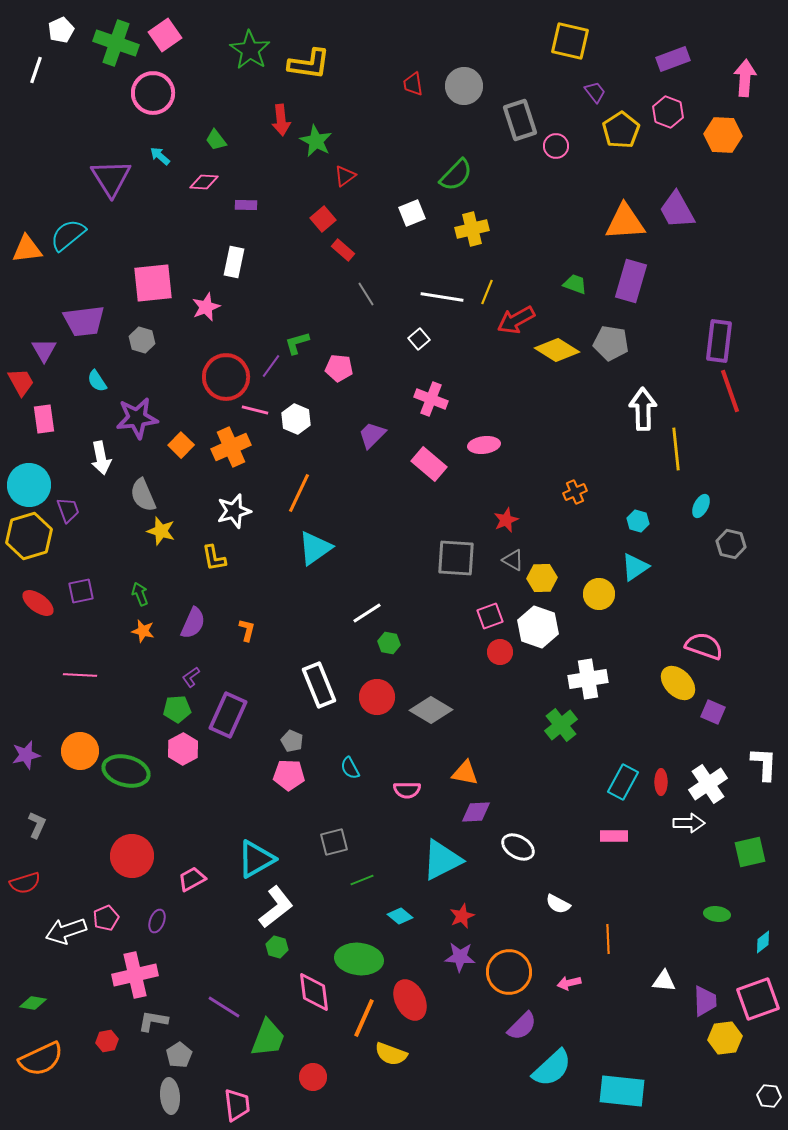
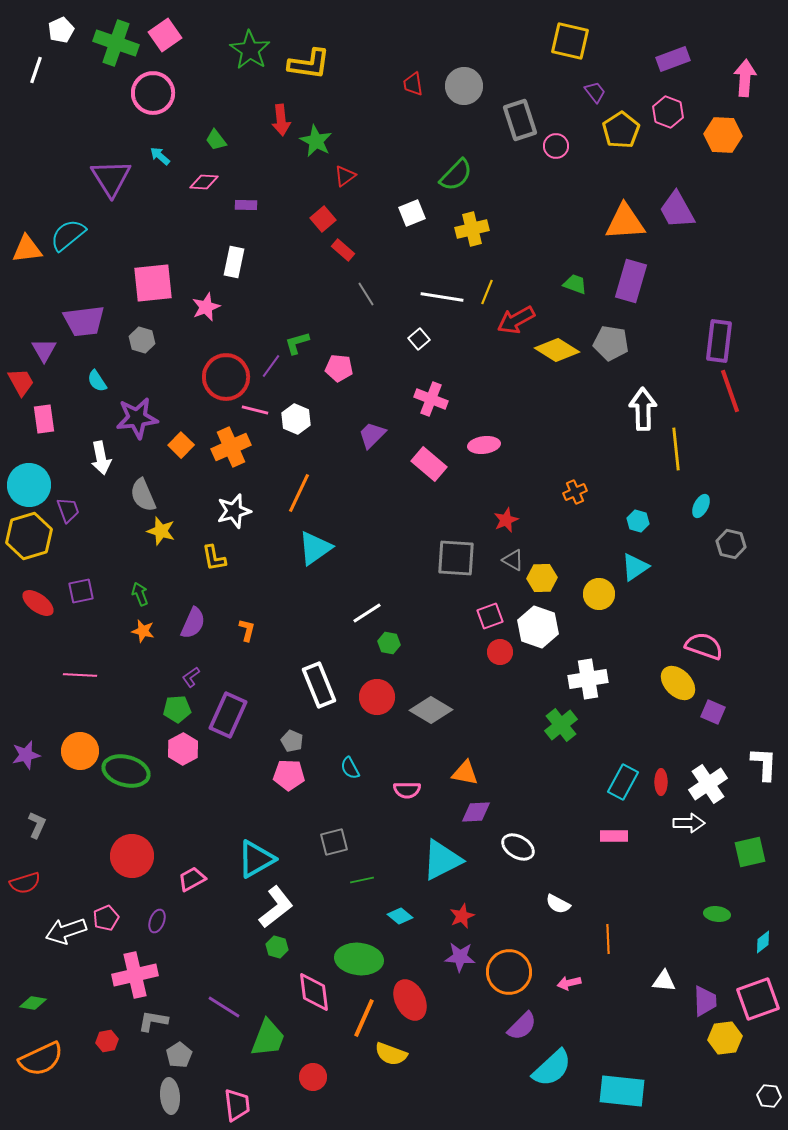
green line at (362, 880): rotated 10 degrees clockwise
